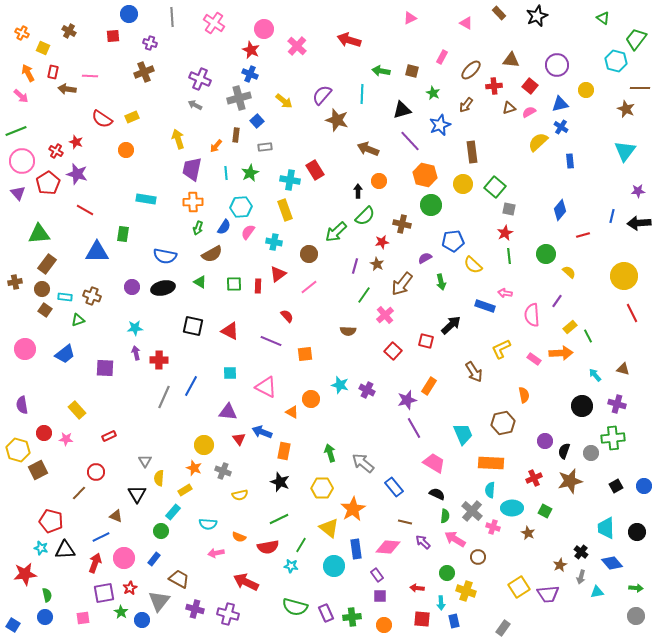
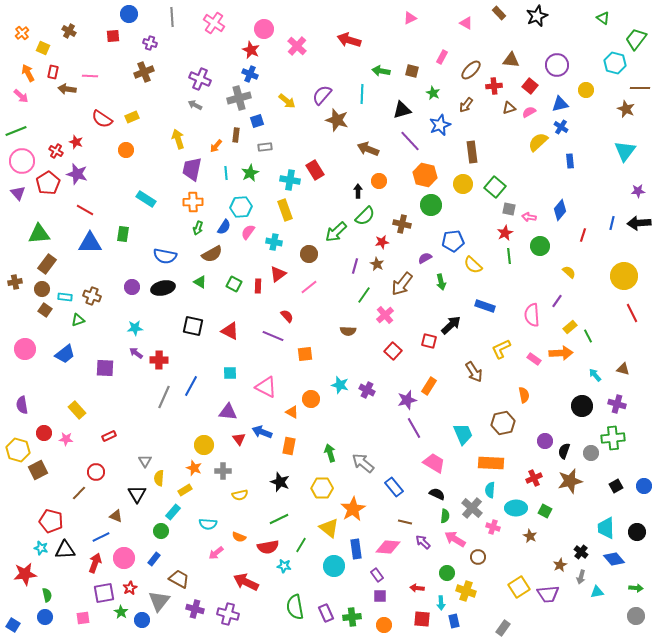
orange cross at (22, 33): rotated 24 degrees clockwise
cyan hexagon at (616, 61): moved 1 px left, 2 px down
yellow arrow at (284, 101): moved 3 px right
blue square at (257, 121): rotated 24 degrees clockwise
cyan rectangle at (146, 199): rotated 24 degrees clockwise
blue line at (612, 216): moved 7 px down
red line at (583, 235): rotated 56 degrees counterclockwise
blue triangle at (97, 252): moved 7 px left, 9 px up
green circle at (546, 254): moved 6 px left, 8 px up
green square at (234, 284): rotated 28 degrees clockwise
pink arrow at (505, 293): moved 24 px right, 76 px up
purple line at (271, 341): moved 2 px right, 5 px up
red square at (426, 341): moved 3 px right
purple arrow at (136, 353): rotated 40 degrees counterclockwise
orange rectangle at (284, 451): moved 5 px right, 5 px up
gray cross at (223, 471): rotated 21 degrees counterclockwise
cyan ellipse at (512, 508): moved 4 px right
gray cross at (472, 511): moved 3 px up
brown star at (528, 533): moved 2 px right, 3 px down
pink arrow at (216, 553): rotated 28 degrees counterclockwise
blue diamond at (612, 563): moved 2 px right, 4 px up
cyan star at (291, 566): moved 7 px left
green semicircle at (295, 607): rotated 65 degrees clockwise
